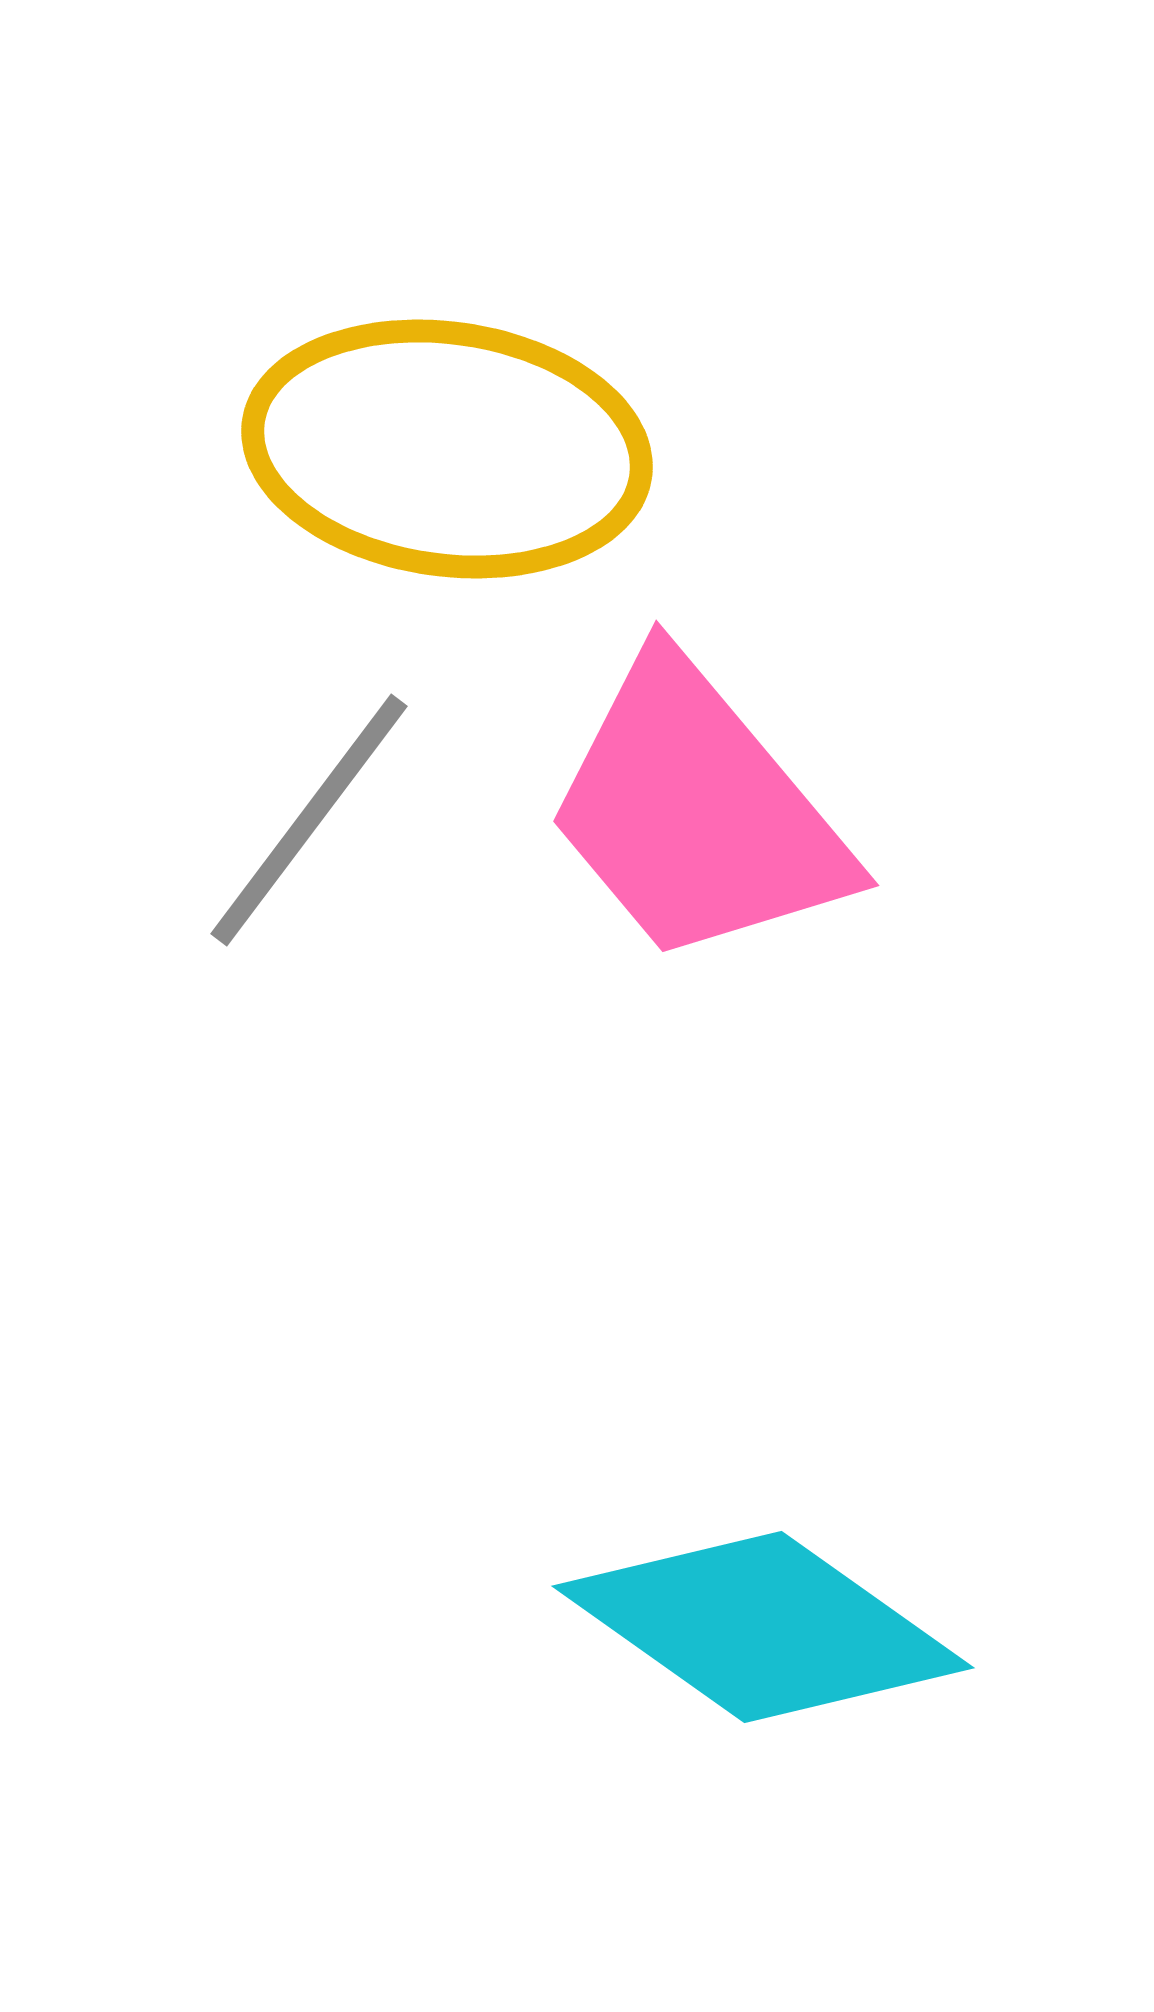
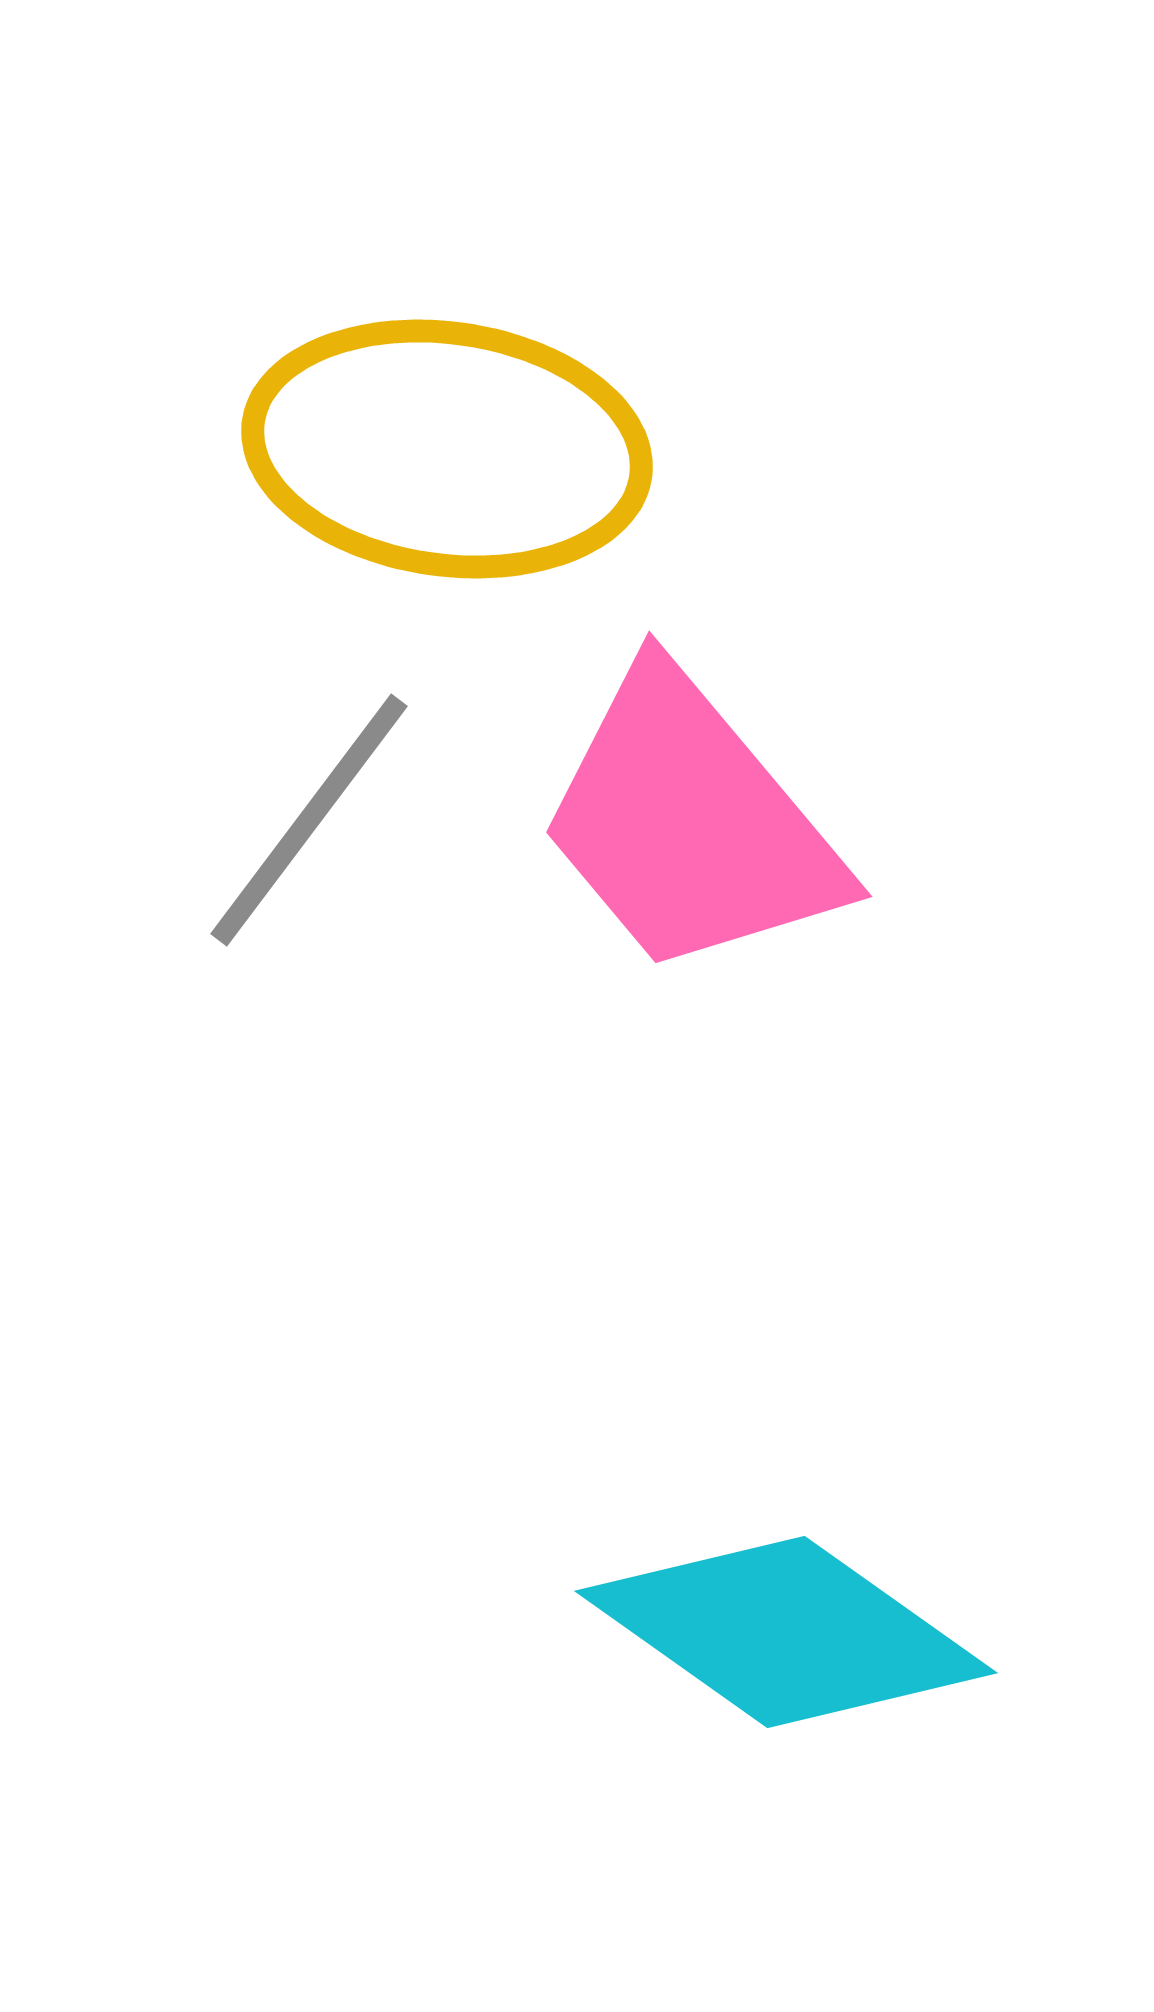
pink trapezoid: moved 7 px left, 11 px down
cyan diamond: moved 23 px right, 5 px down
